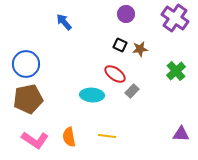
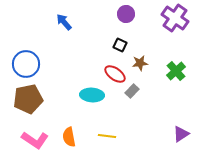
brown star: moved 14 px down
purple triangle: rotated 36 degrees counterclockwise
